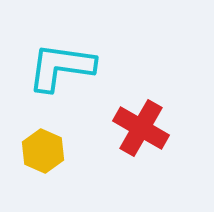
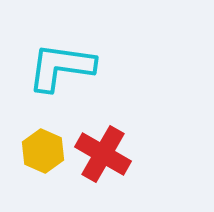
red cross: moved 38 px left, 26 px down
